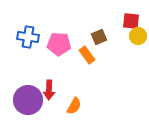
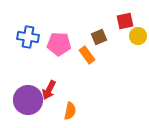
red square: moved 6 px left; rotated 18 degrees counterclockwise
red arrow: rotated 24 degrees clockwise
orange semicircle: moved 4 px left, 5 px down; rotated 18 degrees counterclockwise
